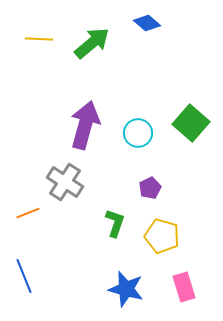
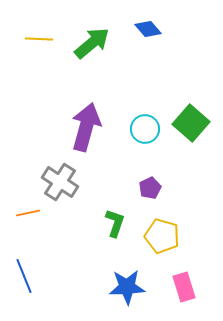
blue diamond: moved 1 px right, 6 px down; rotated 8 degrees clockwise
purple arrow: moved 1 px right, 2 px down
cyan circle: moved 7 px right, 4 px up
gray cross: moved 5 px left
orange line: rotated 10 degrees clockwise
blue star: moved 1 px right, 2 px up; rotated 18 degrees counterclockwise
